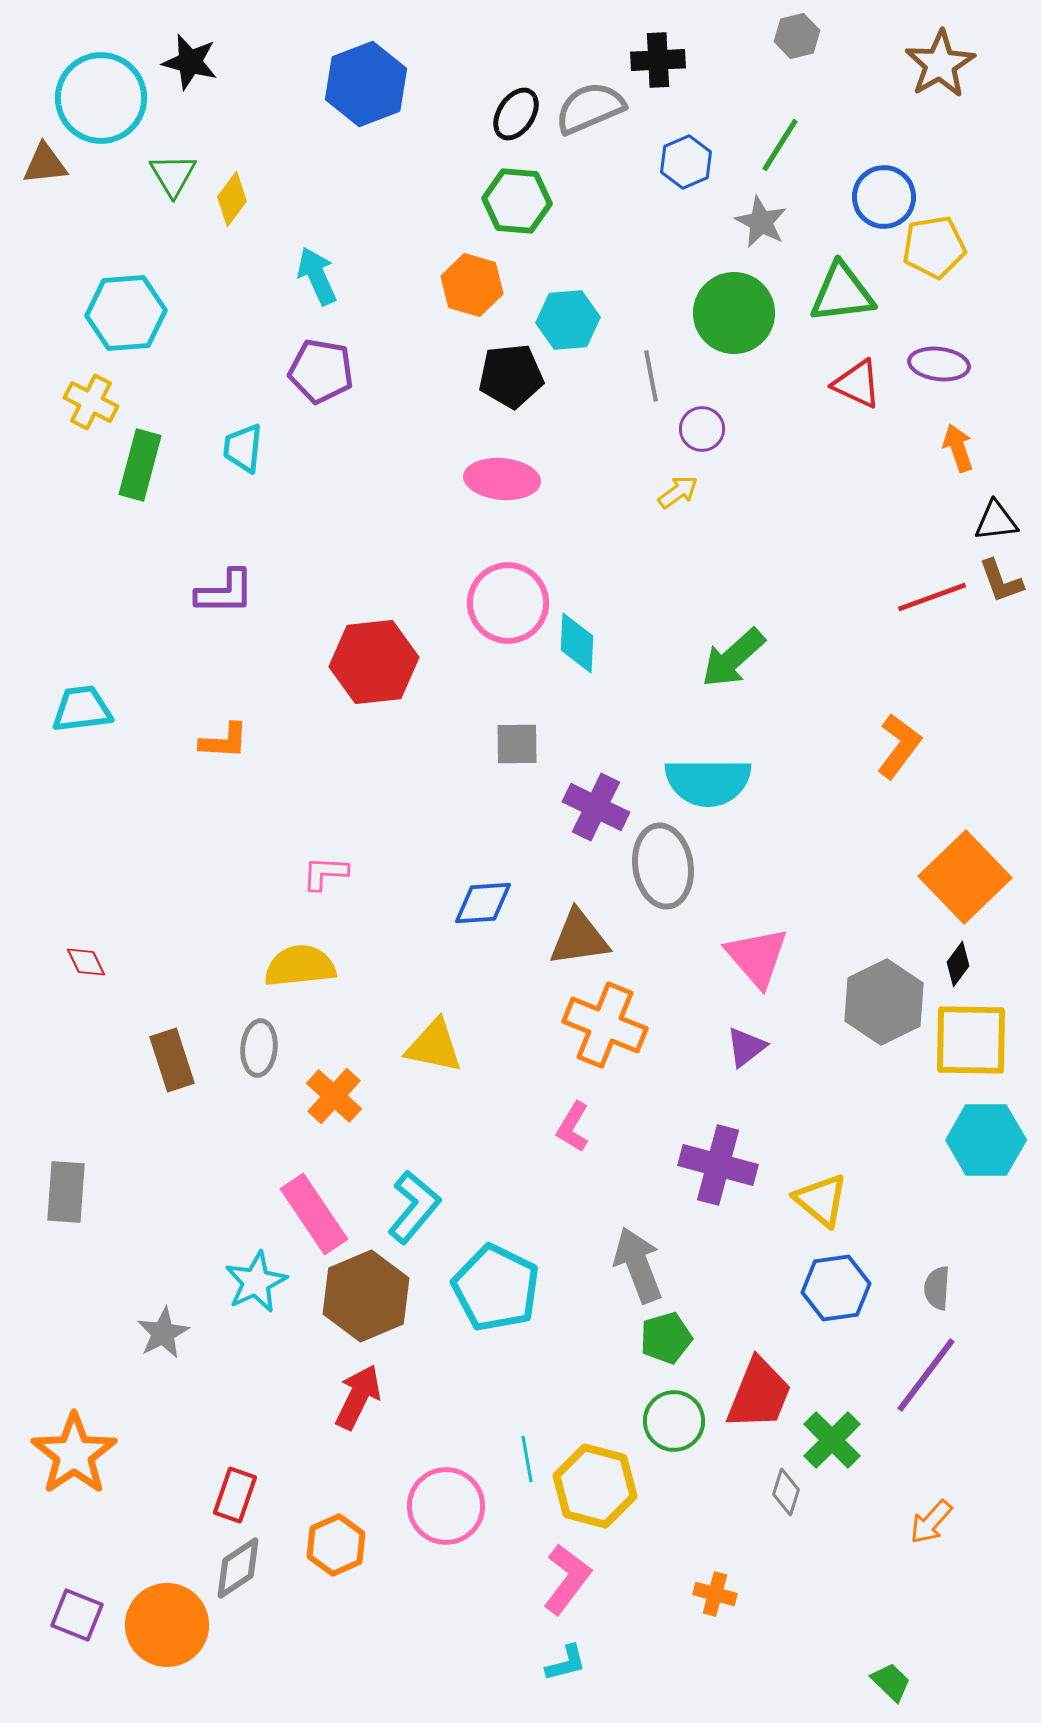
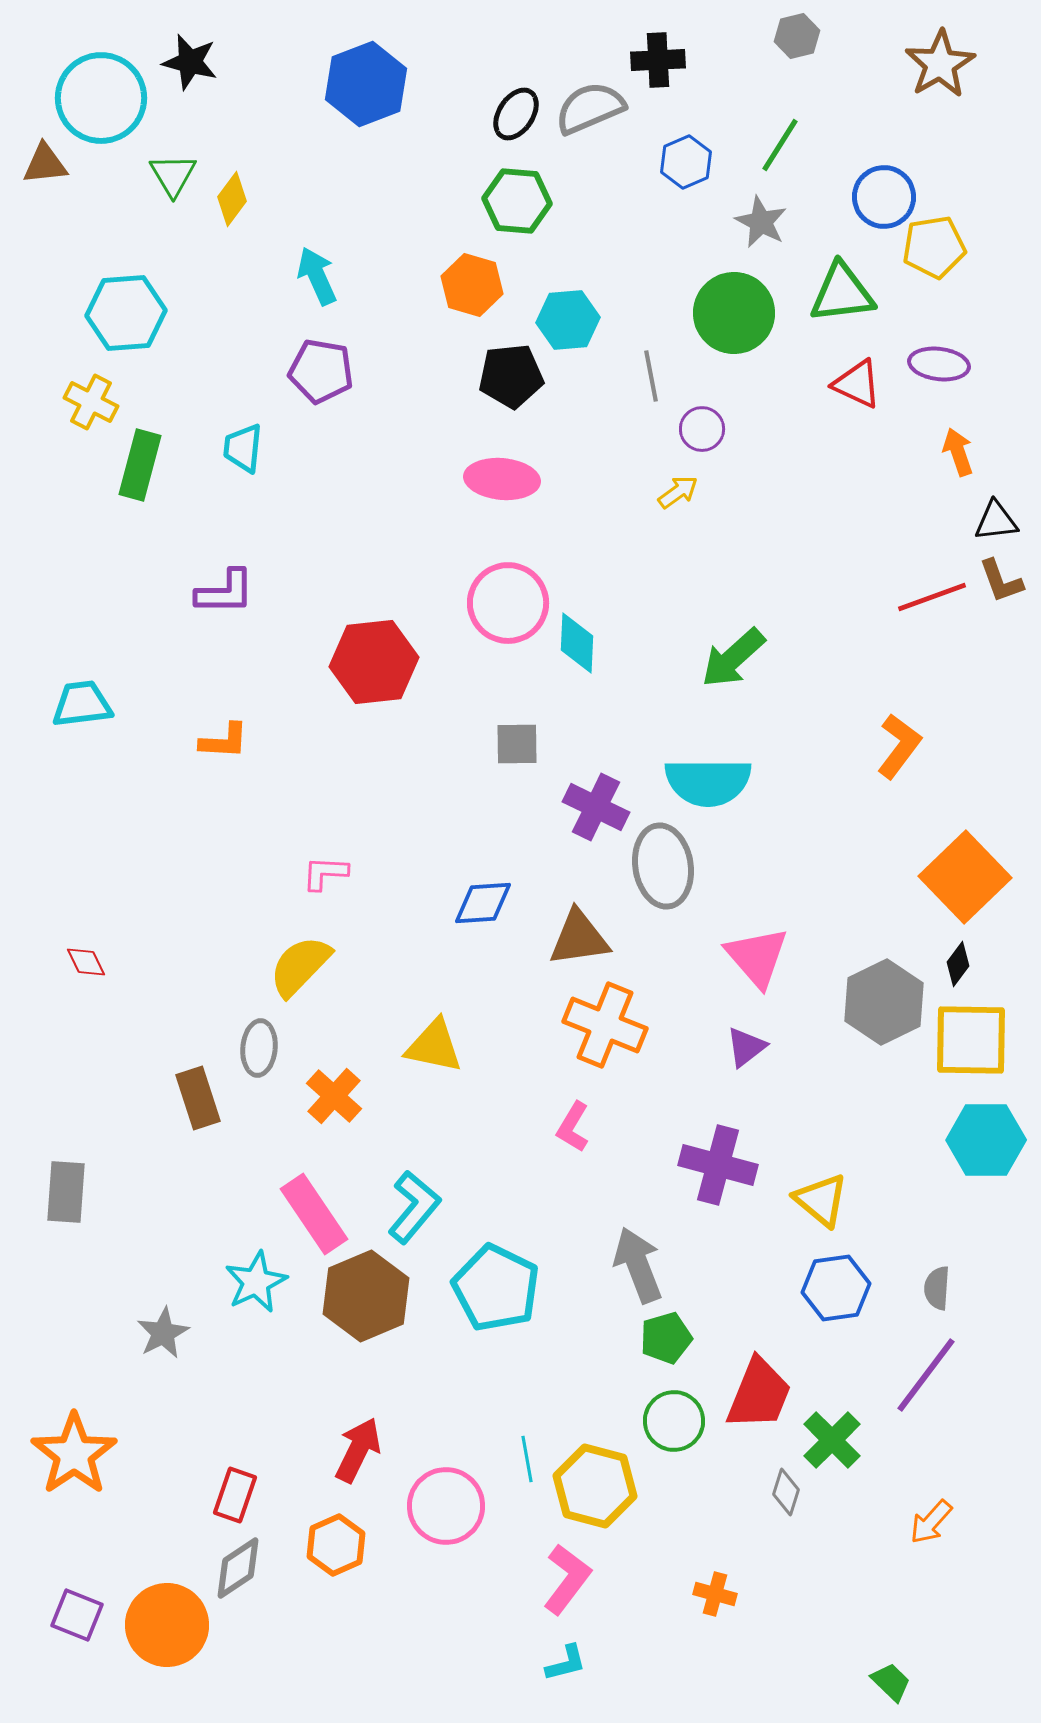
orange arrow at (958, 448): moved 4 px down
cyan trapezoid at (82, 709): moved 5 px up
yellow semicircle at (300, 966): rotated 40 degrees counterclockwise
brown rectangle at (172, 1060): moved 26 px right, 38 px down
red arrow at (358, 1397): moved 53 px down
